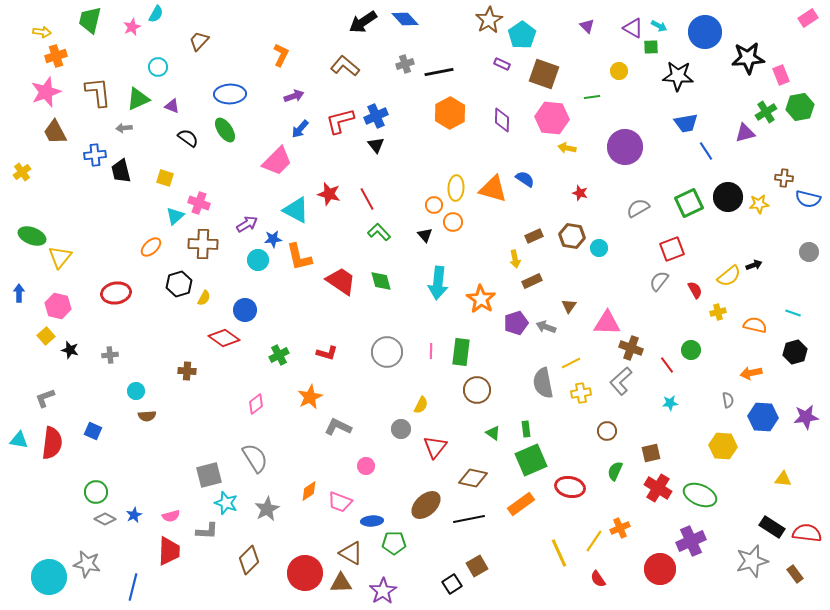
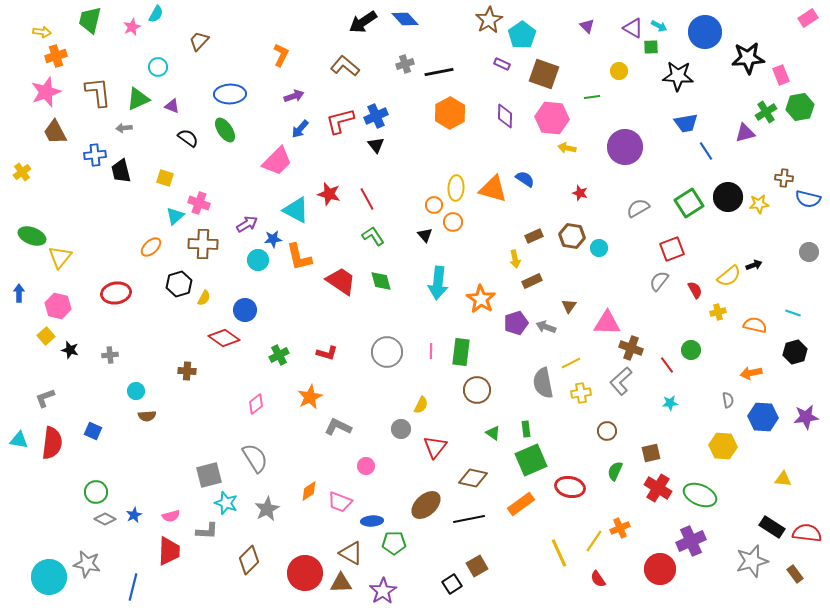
purple diamond at (502, 120): moved 3 px right, 4 px up
green square at (689, 203): rotated 8 degrees counterclockwise
green L-shape at (379, 232): moved 6 px left, 4 px down; rotated 10 degrees clockwise
